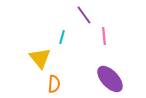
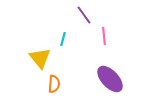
cyan line: moved 1 px right, 2 px down
